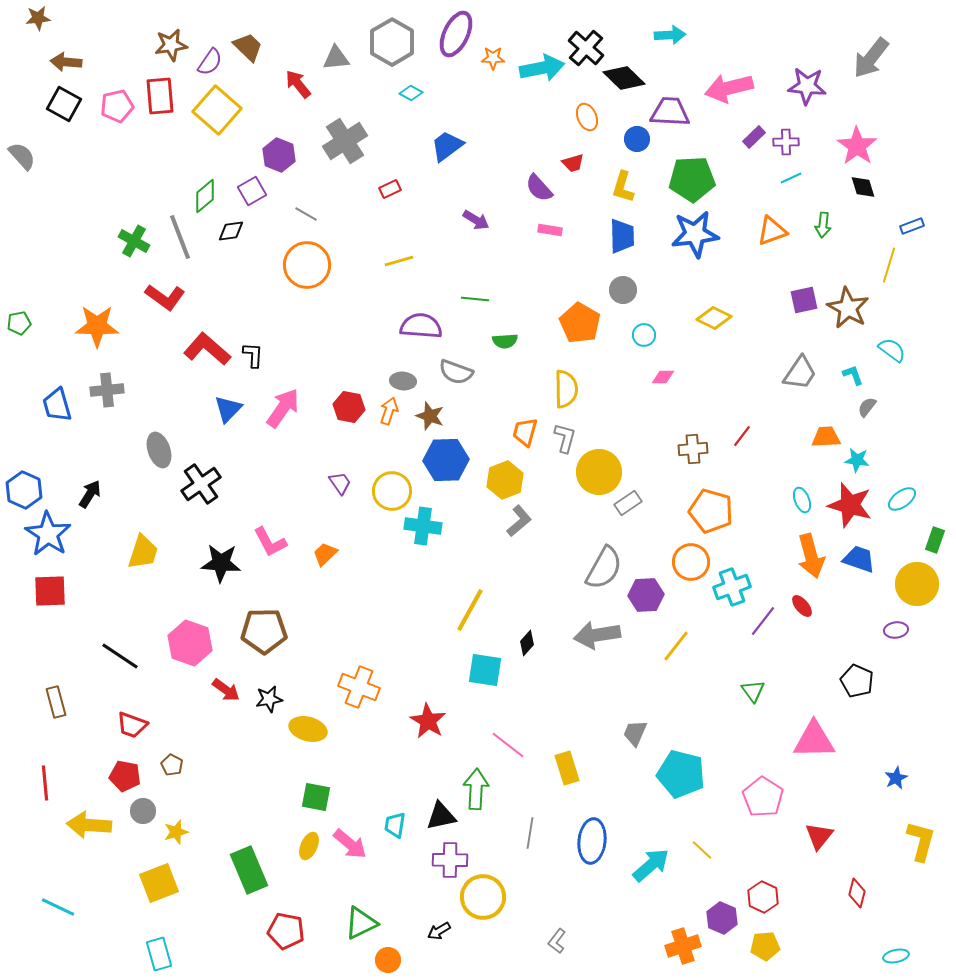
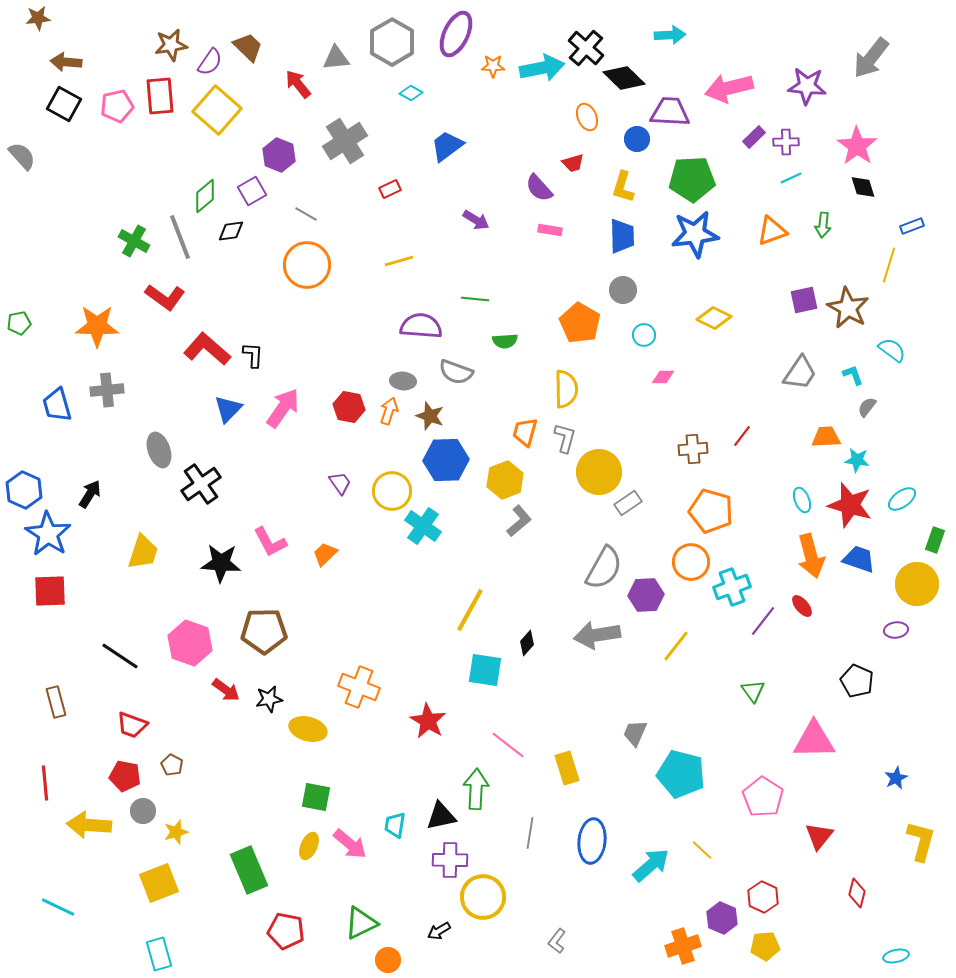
orange star at (493, 58): moved 8 px down
cyan cross at (423, 526): rotated 27 degrees clockwise
